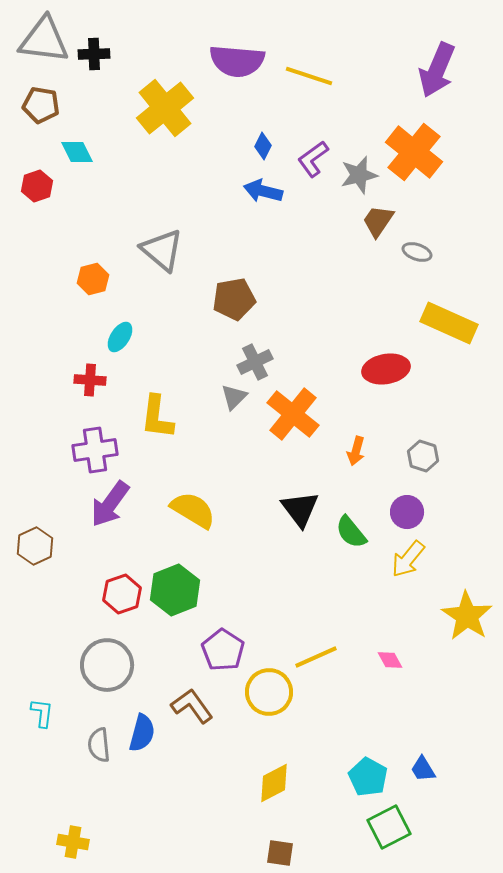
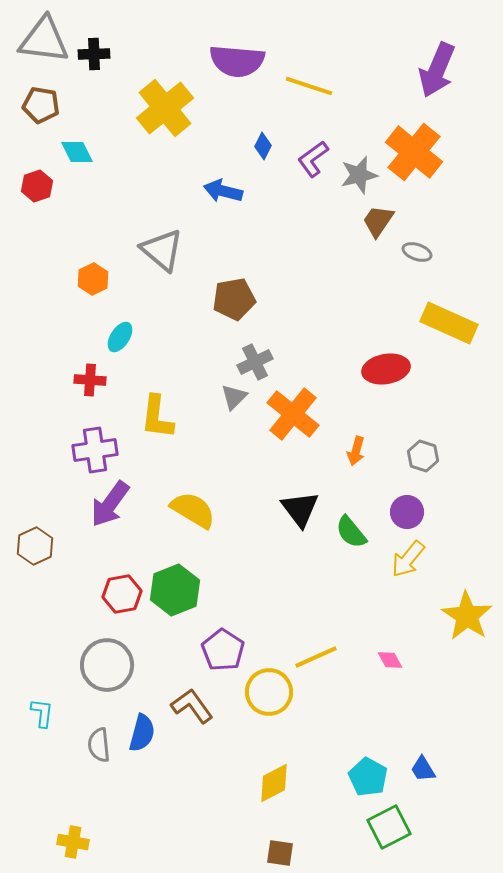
yellow line at (309, 76): moved 10 px down
blue arrow at (263, 191): moved 40 px left
orange hexagon at (93, 279): rotated 12 degrees counterclockwise
red hexagon at (122, 594): rotated 9 degrees clockwise
